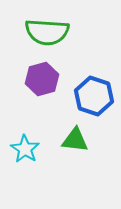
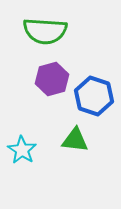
green semicircle: moved 2 px left, 1 px up
purple hexagon: moved 10 px right
cyan star: moved 3 px left, 1 px down
